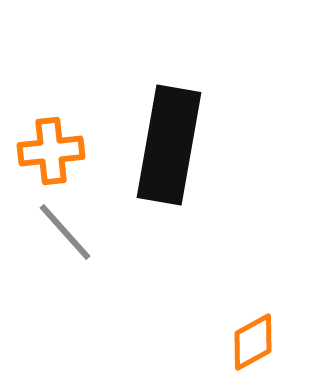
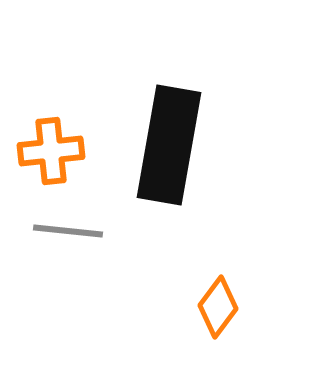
gray line: moved 3 px right, 1 px up; rotated 42 degrees counterclockwise
orange diamond: moved 35 px left, 35 px up; rotated 24 degrees counterclockwise
